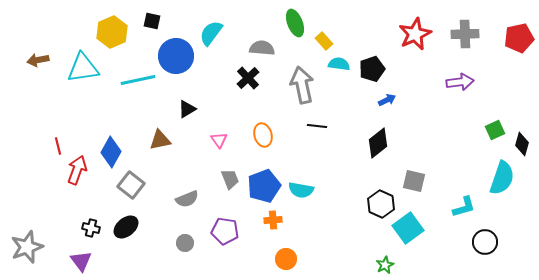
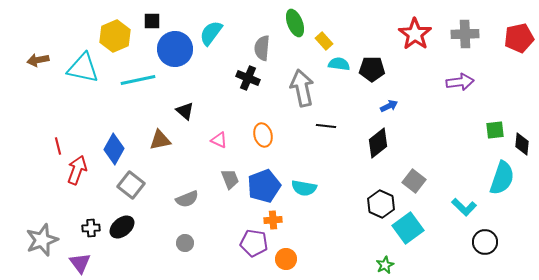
black square at (152, 21): rotated 12 degrees counterclockwise
yellow hexagon at (112, 32): moved 3 px right, 4 px down
red star at (415, 34): rotated 12 degrees counterclockwise
gray semicircle at (262, 48): rotated 90 degrees counterclockwise
blue circle at (176, 56): moved 1 px left, 7 px up
cyan triangle at (83, 68): rotated 20 degrees clockwise
black pentagon at (372, 69): rotated 20 degrees clockwise
black cross at (248, 78): rotated 25 degrees counterclockwise
gray arrow at (302, 85): moved 3 px down
blue arrow at (387, 100): moved 2 px right, 6 px down
black triangle at (187, 109): moved 2 px left, 2 px down; rotated 48 degrees counterclockwise
black line at (317, 126): moved 9 px right
green square at (495, 130): rotated 18 degrees clockwise
pink triangle at (219, 140): rotated 30 degrees counterclockwise
black diamond at (522, 144): rotated 10 degrees counterclockwise
blue diamond at (111, 152): moved 3 px right, 3 px up
gray square at (414, 181): rotated 25 degrees clockwise
cyan semicircle at (301, 190): moved 3 px right, 2 px up
cyan L-shape at (464, 207): rotated 60 degrees clockwise
black ellipse at (126, 227): moved 4 px left
black cross at (91, 228): rotated 18 degrees counterclockwise
purple pentagon at (225, 231): moved 29 px right, 12 px down
gray star at (27, 247): moved 15 px right, 7 px up
purple triangle at (81, 261): moved 1 px left, 2 px down
